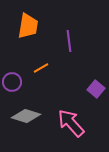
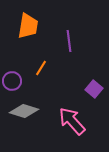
orange line: rotated 28 degrees counterclockwise
purple circle: moved 1 px up
purple square: moved 2 px left
gray diamond: moved 2 px left, 5 px up
pink arrow: moved 1 px right, 2 px up
